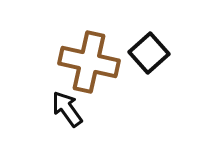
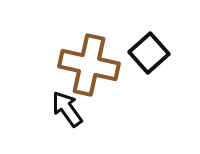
brown cross: moved 3 px down
